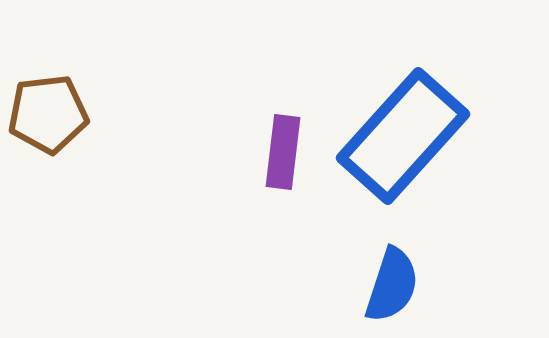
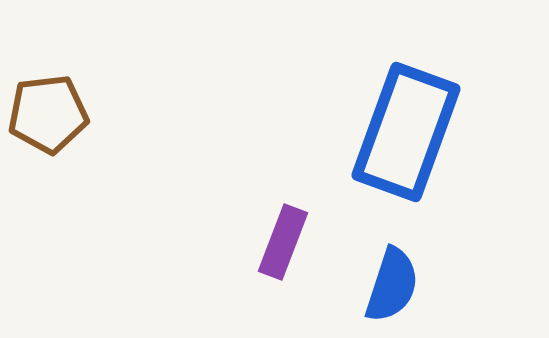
blue rectangle: moved 3 px right, 4 px up; rotated 22 degrees counterclockwise
purple rectangle: moved 90 px down; rotated 14 degrees clockwise
